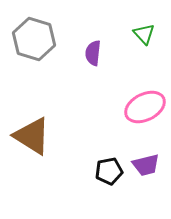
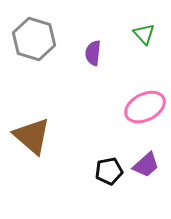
brown triangle: rotated 9 degrees clockwise
purple trapezoid: rotated 28 degrees counterclockwise
